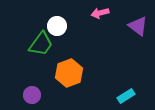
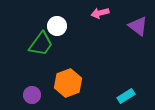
orange hexagon: moved 1 px left, 10 px down
